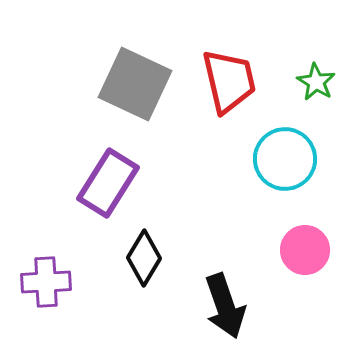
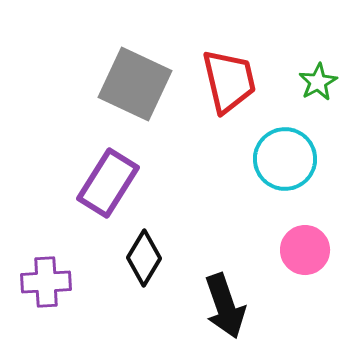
green star: moved 2 px right; rotated 12 degrees clockwise
